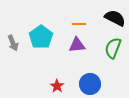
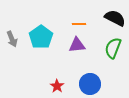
gray arrow: moved 1 px left, 4 px up
